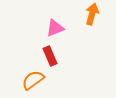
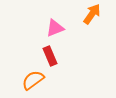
orange arrow: rotated 20 degrees clockwise
